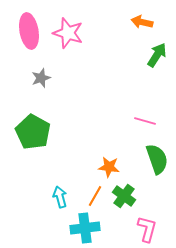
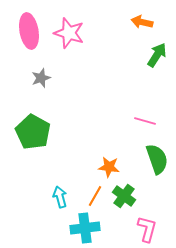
pink star: moved 1 px right
